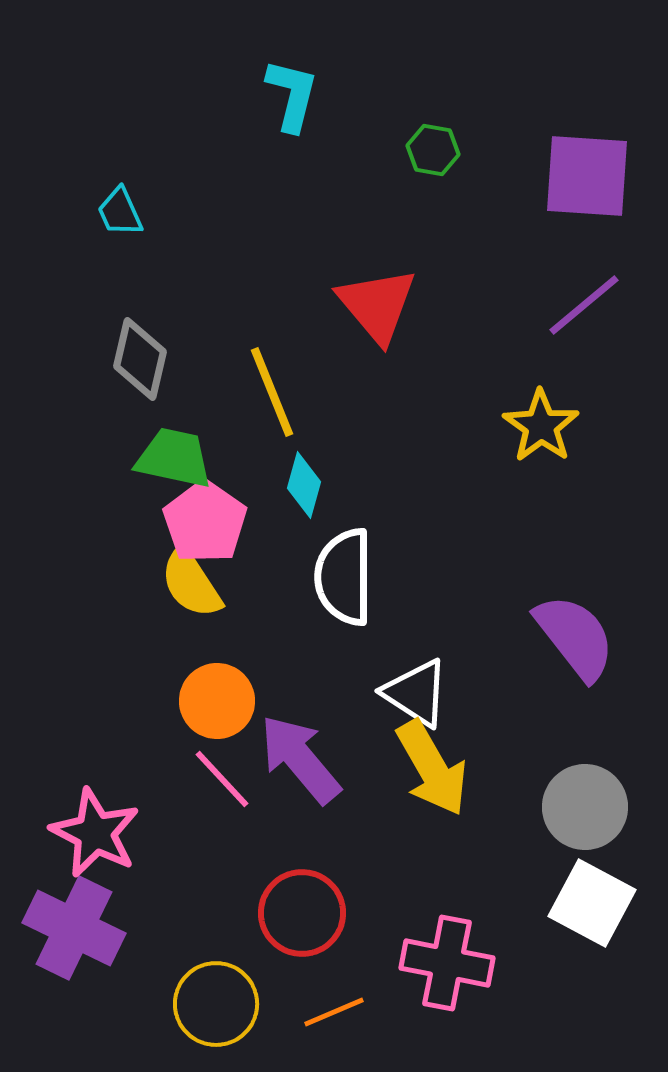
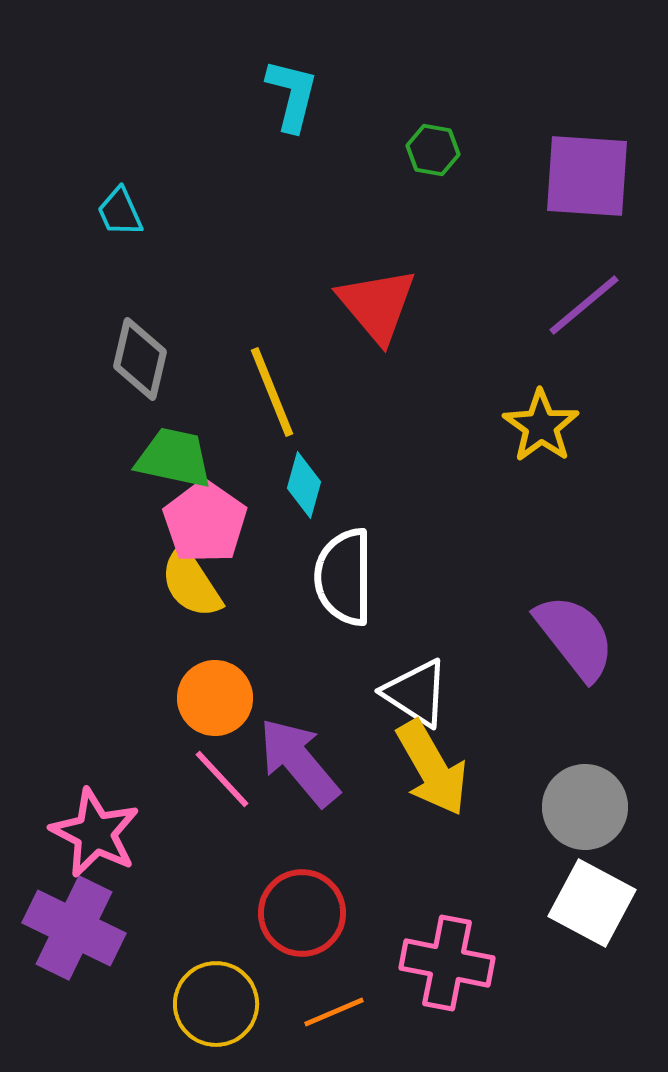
orange circle: moved 2 px left, 3 px up
purple arrow: moved 1 px left, 3 px down
